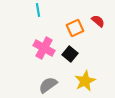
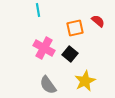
orange square: rotated 12 degrees clockwise
gray semicircle: rotated 90 degrees counterclockwise
